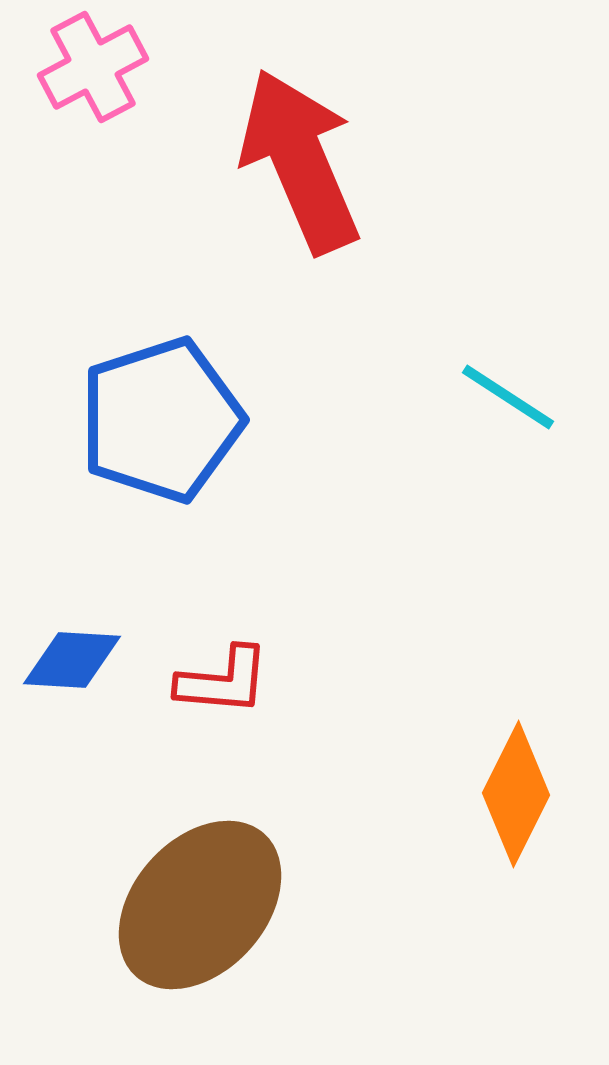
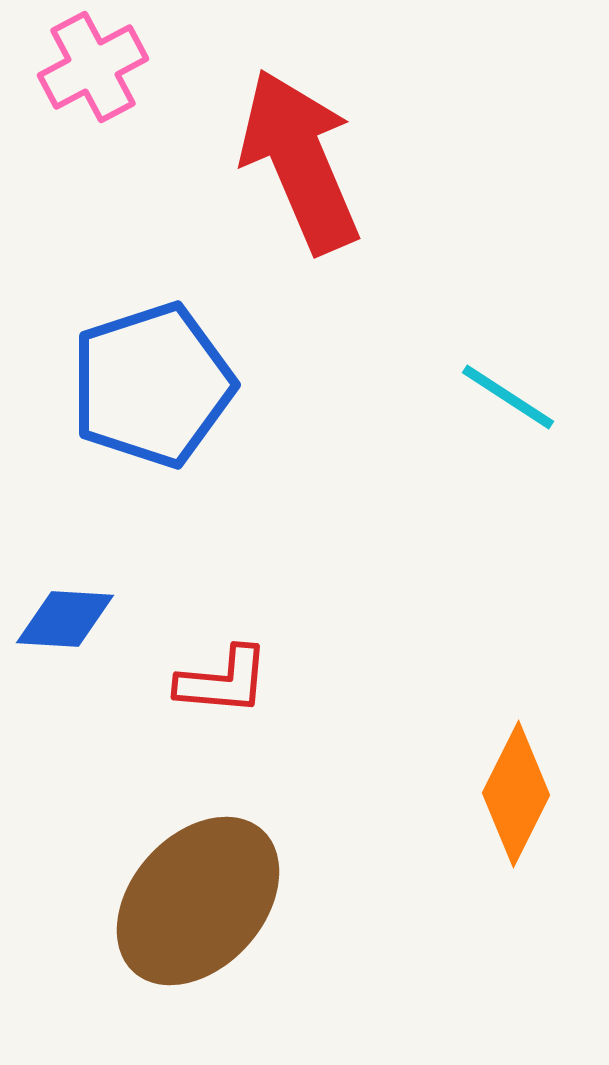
blue pentagon: moved 9 px left, 35 px up
blue diamond: moved 7 px left, 41 px up
brown ellipse: moved 2 px left, 4 px up
